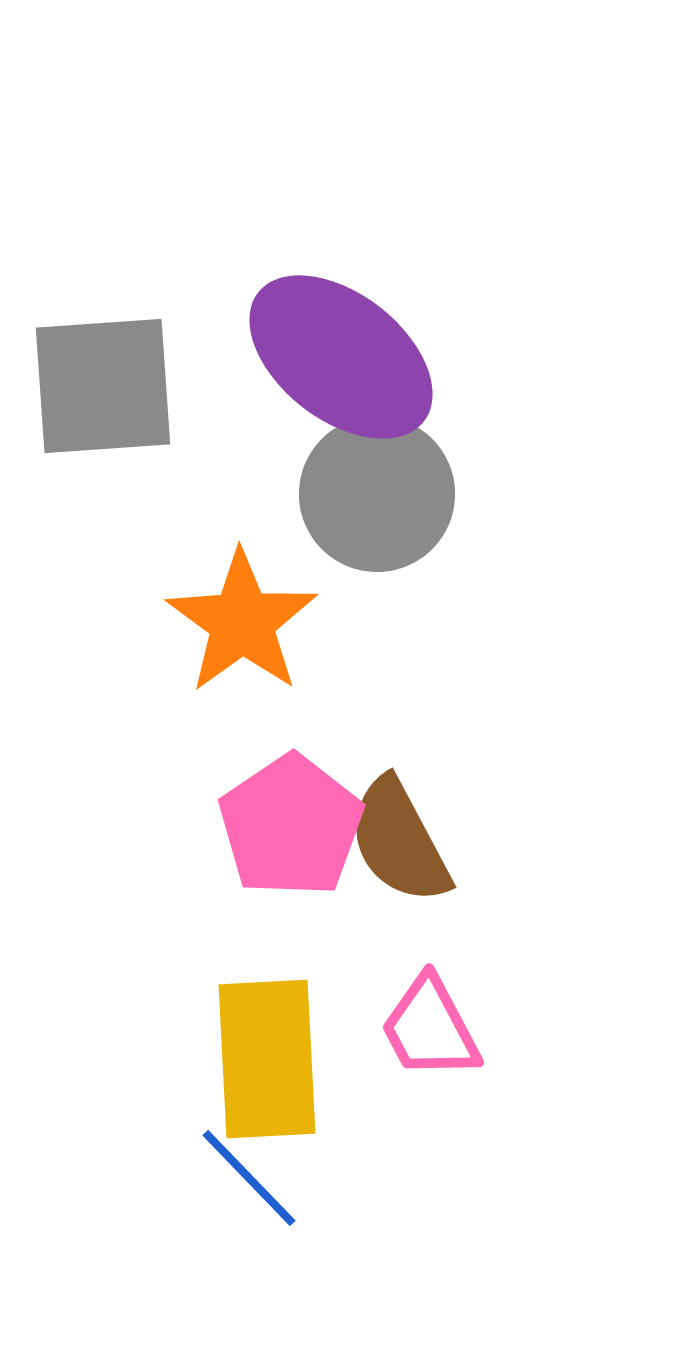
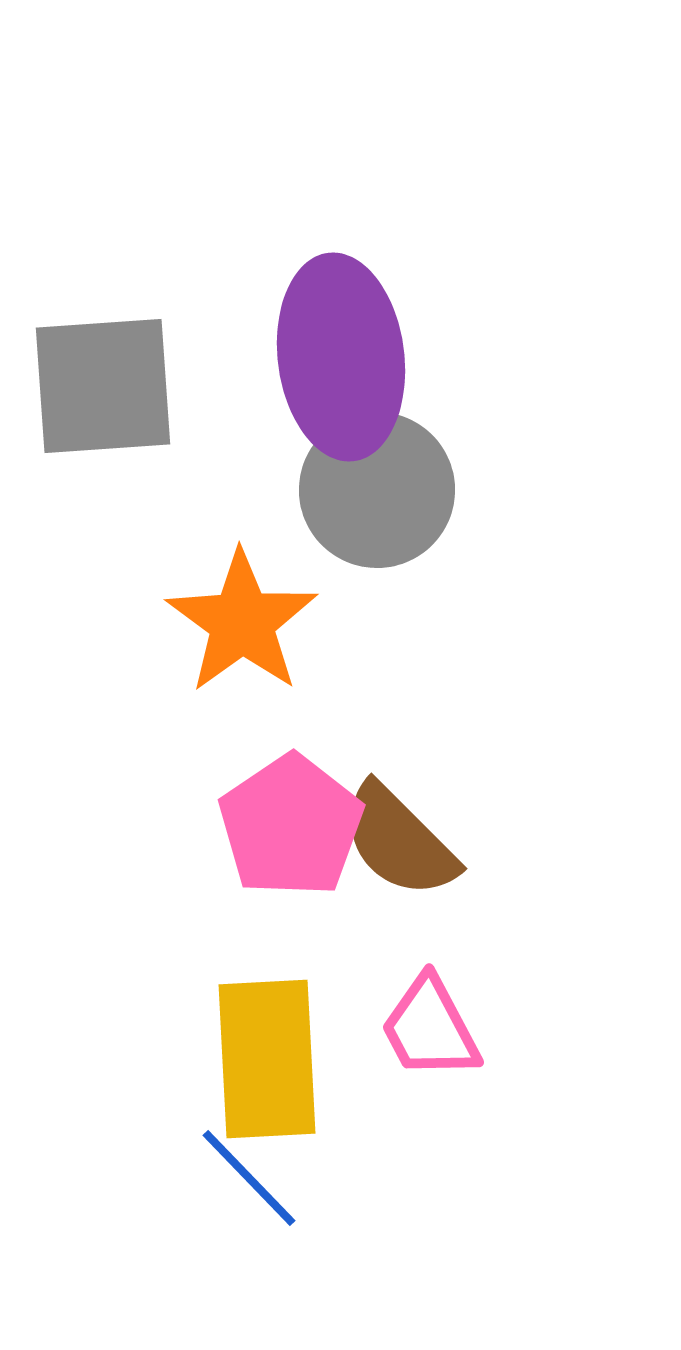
purple ellipse: rotated 45 degrees clockwise
gray circle: moved 4 px up
brown semicircle: rotated 17 degrees counterclockwise
